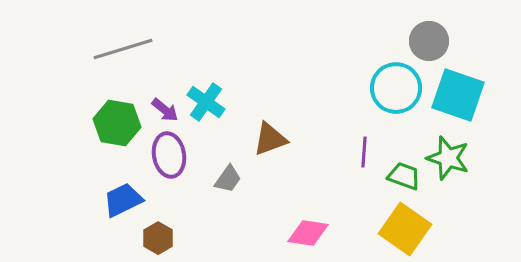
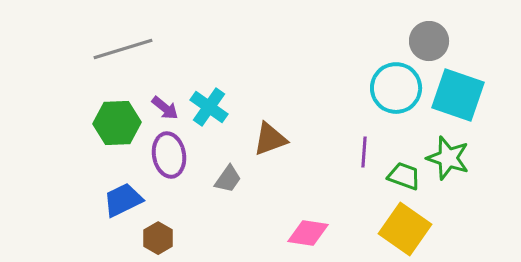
cyan cross: moved 3 px right, 5 px down
purple arrow: moved 2 px up
green hexagon: rotated 12 degrees counterclockwise
